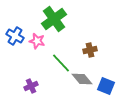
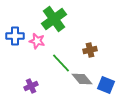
blue cross: rotated 30 degrees counterclockwise
blue square: moved 1 px up
